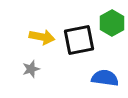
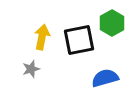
yellow arrow: rotated 90 degrees counterclockwise
blue semicircle: rotated 24 degrees counterclockwise
